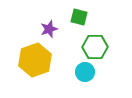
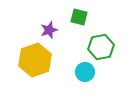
purple star: moved 1 px down
green hexagon: moved 6 px right; rotated 10 degrees counterclockwise
